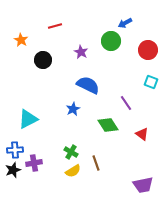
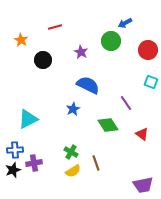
red line: moved 1 px down
